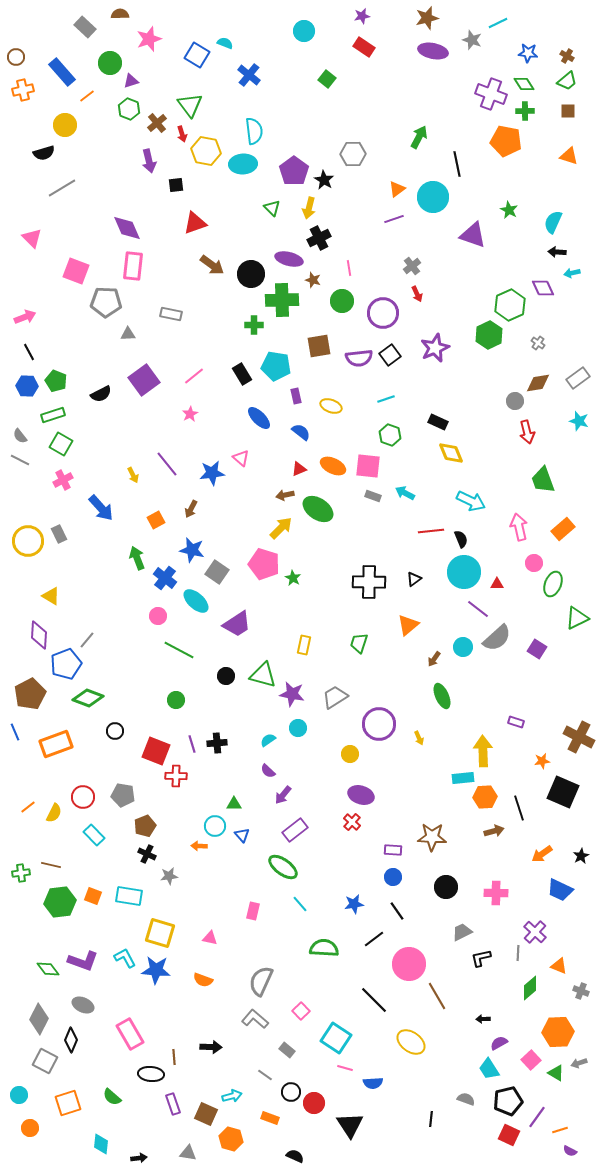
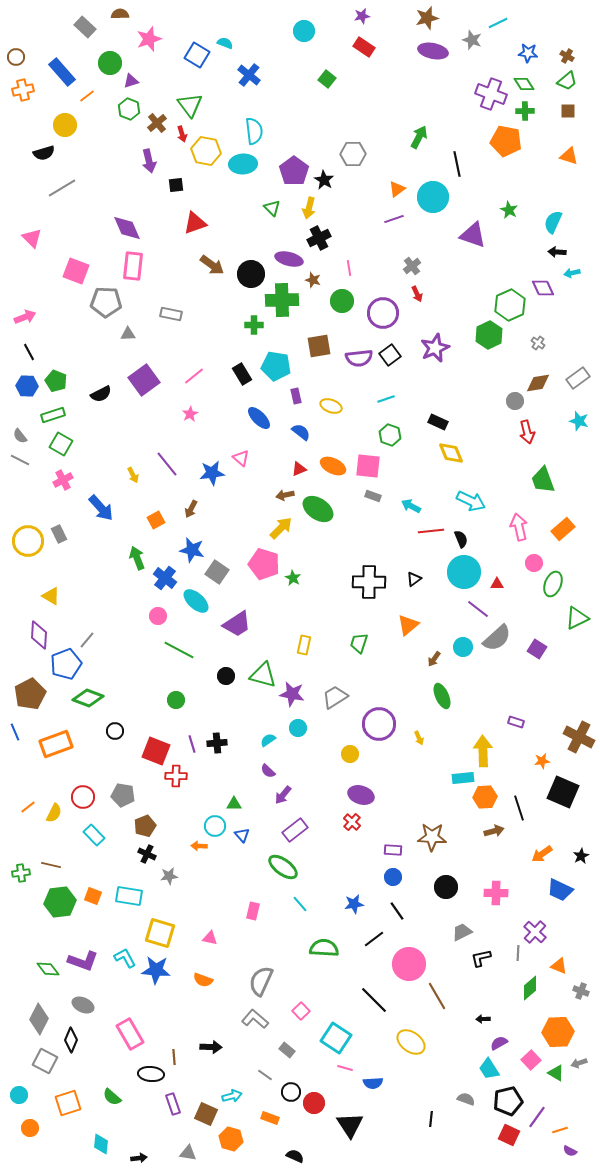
cyan arrow at (405, 493): moved 6 px right, 13 px down
